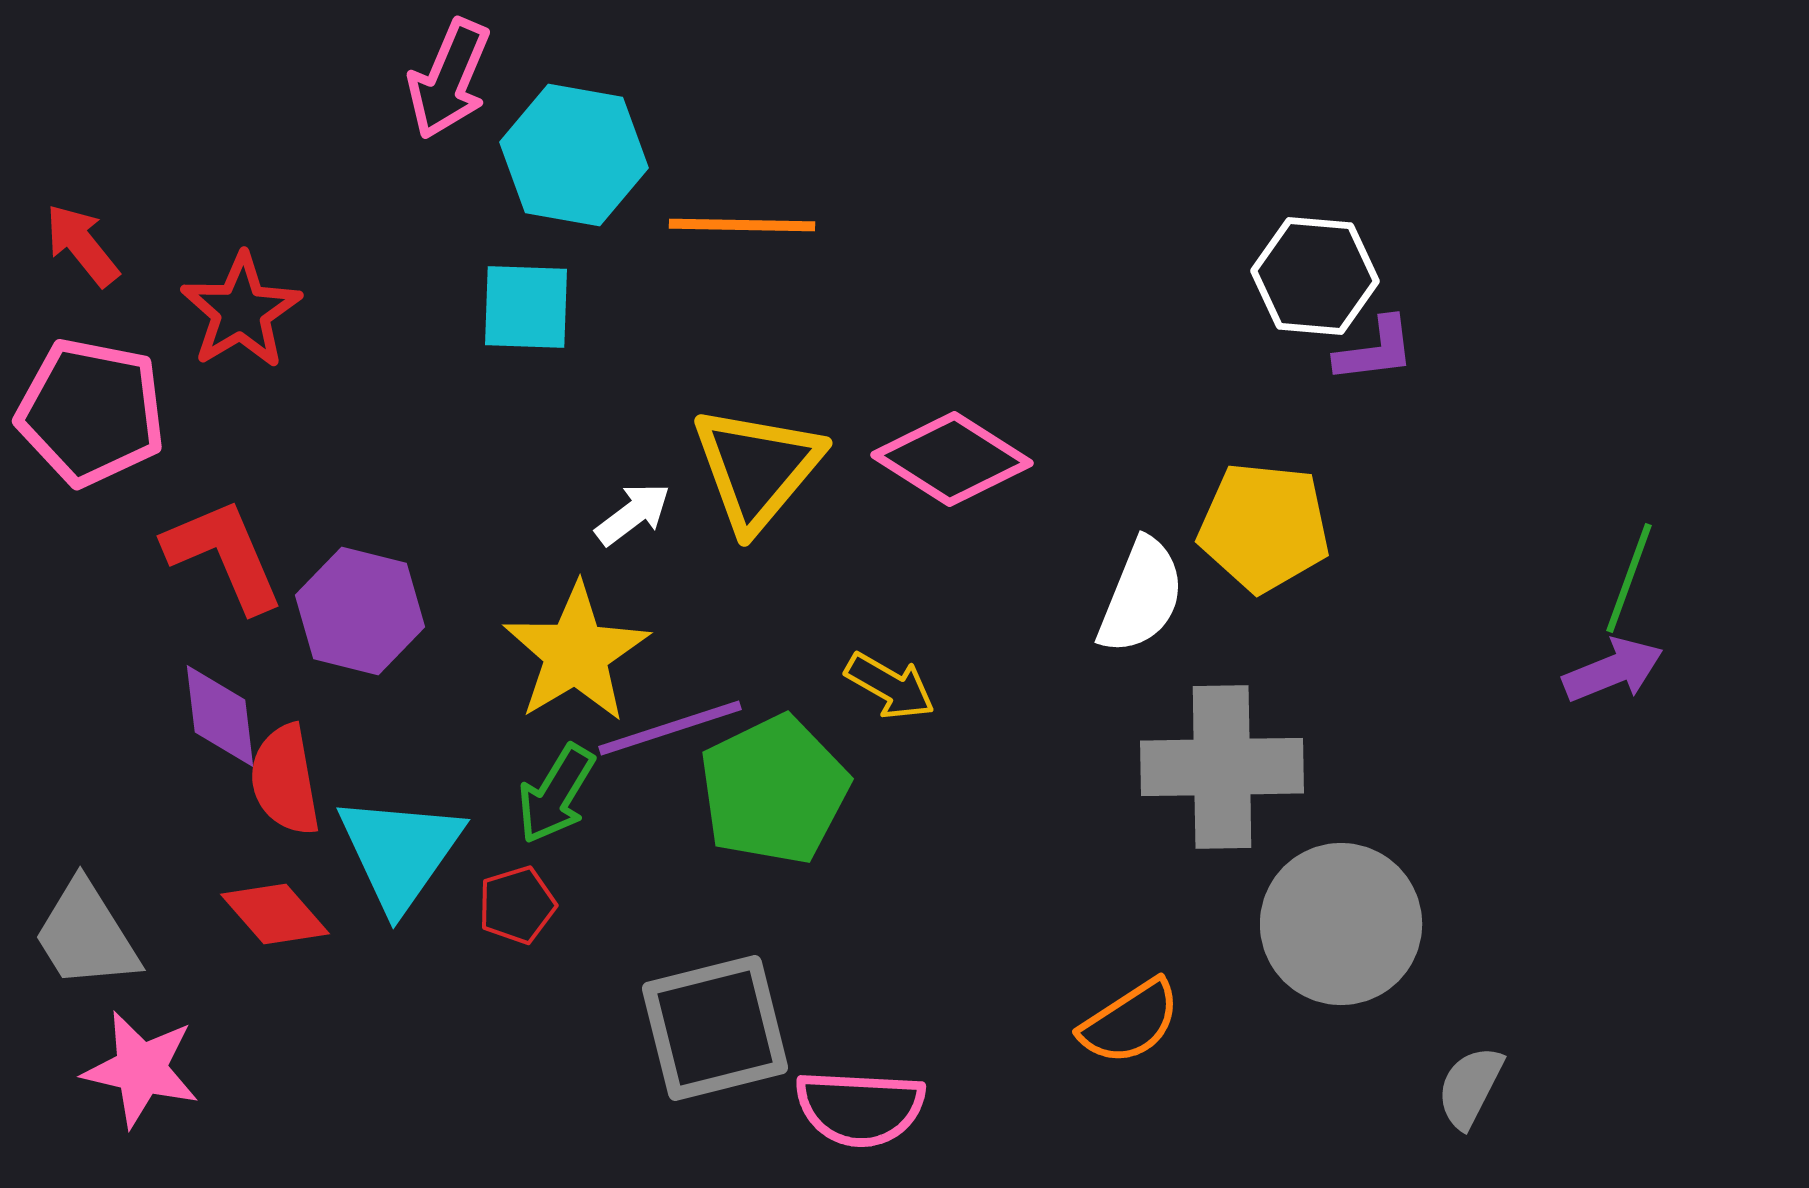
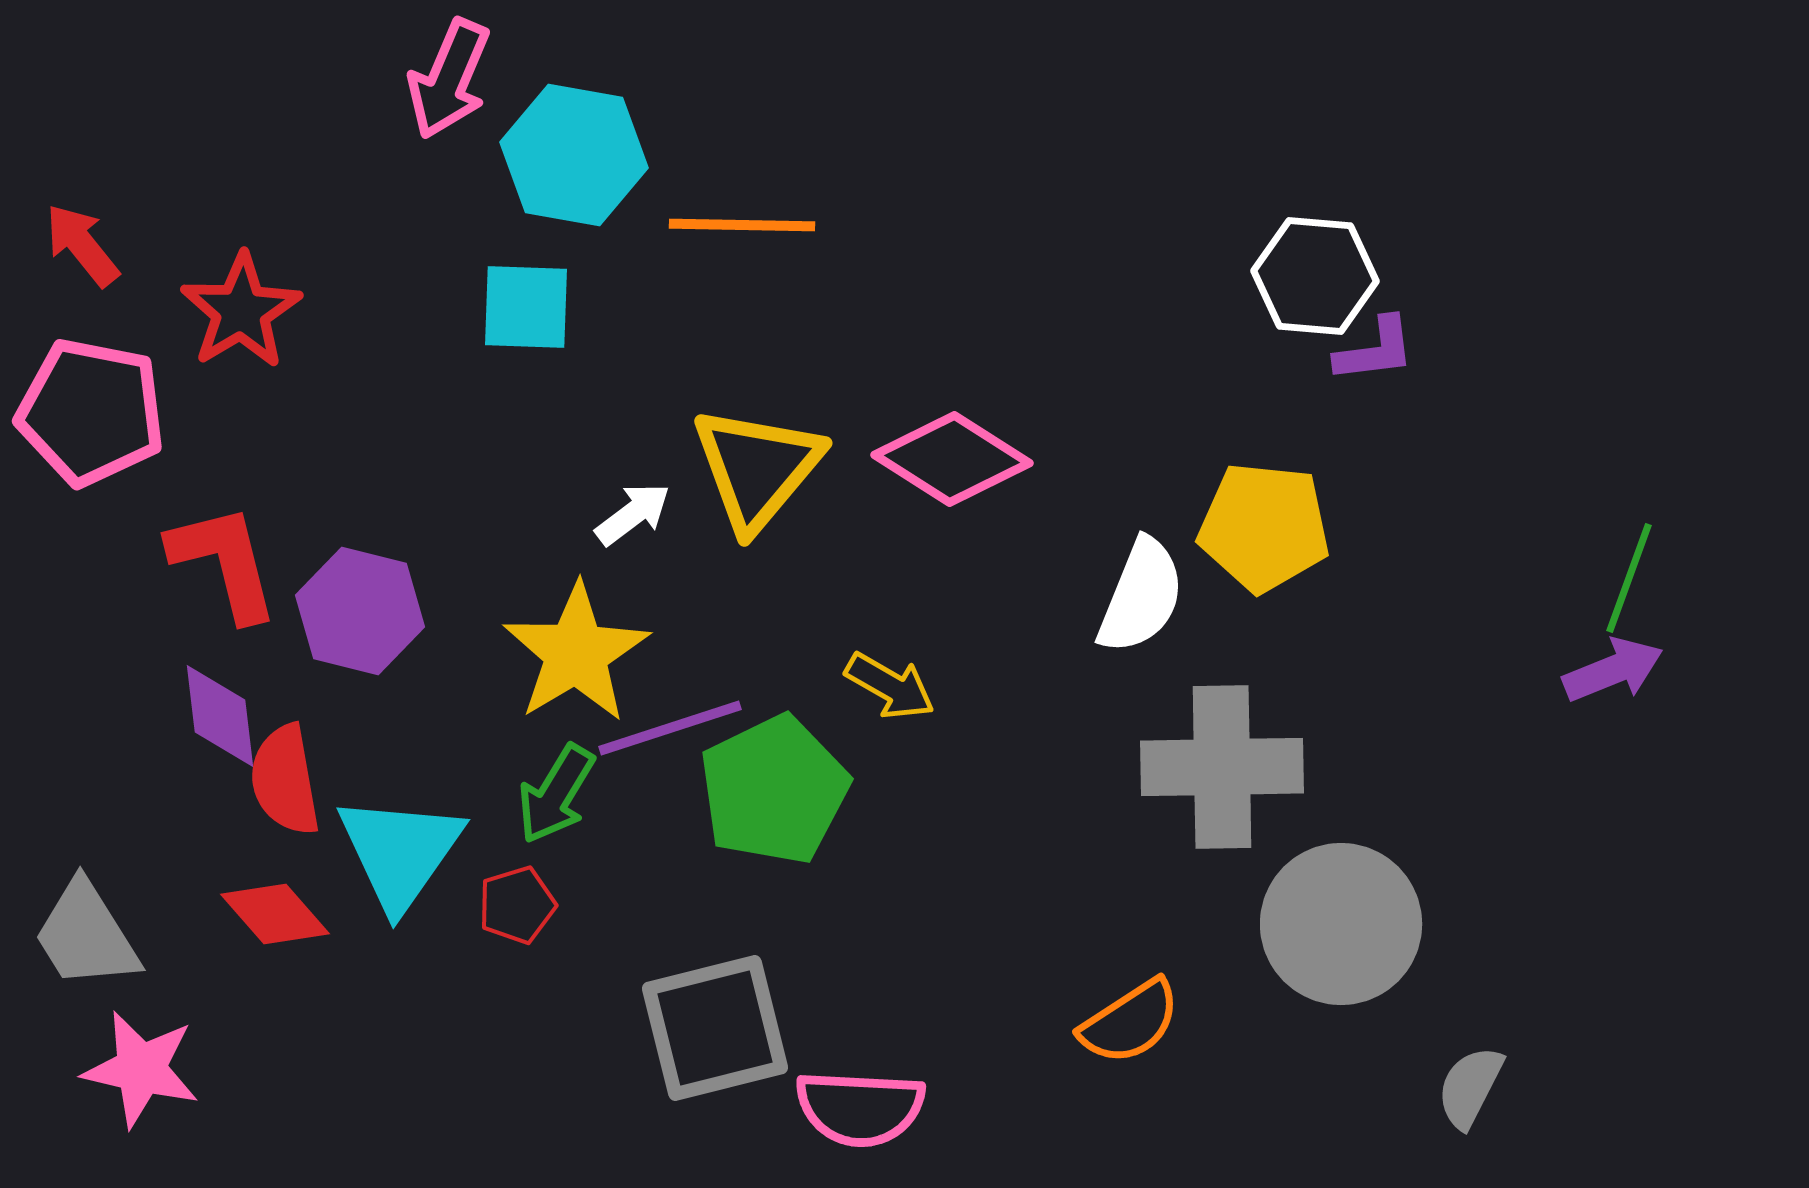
red L-shape: moved 7 px down; rotated 9 degrees clockwise
